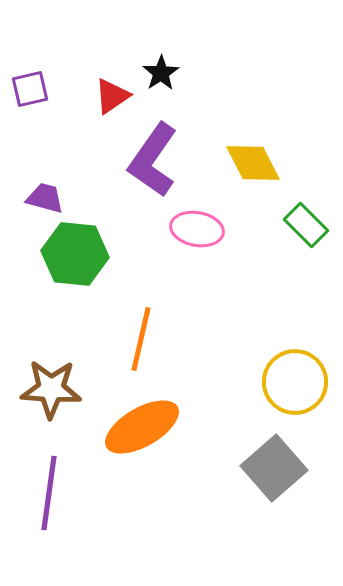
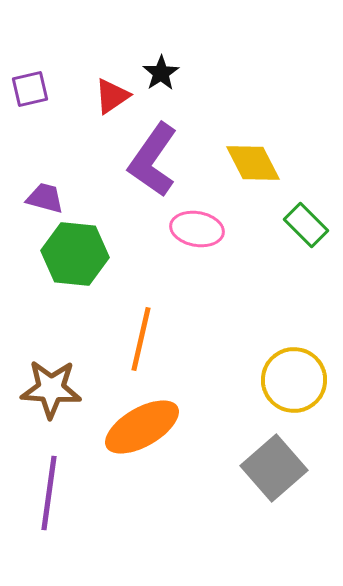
yellow circle: moved 1 px left, 2 px up
